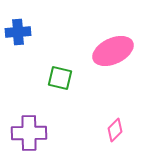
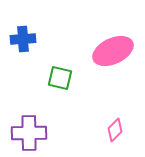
blue cross: moved 5 px right, 7 px down
